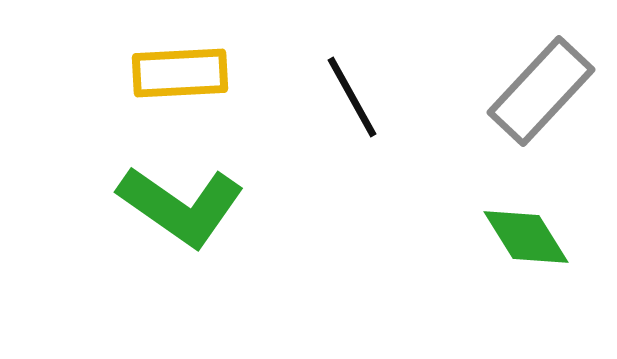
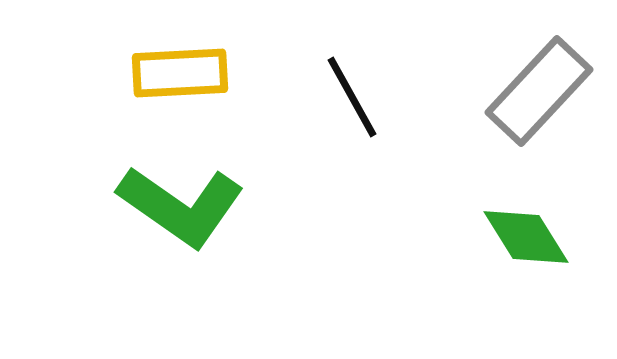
gray rectangle: moved 2 px left
